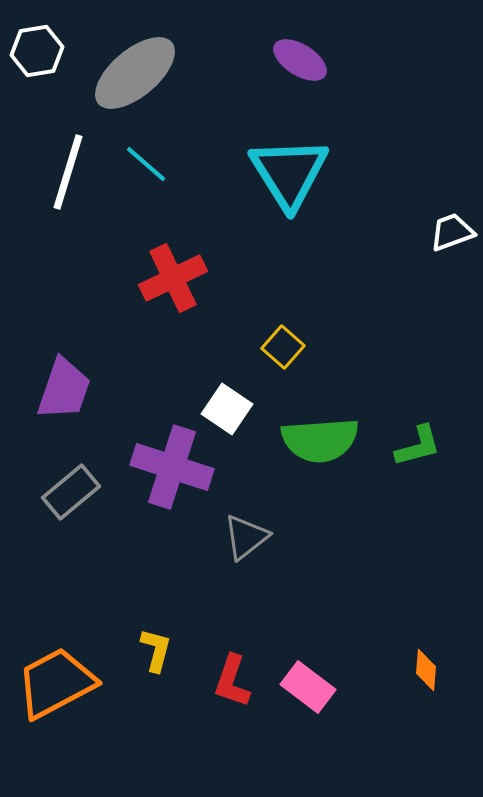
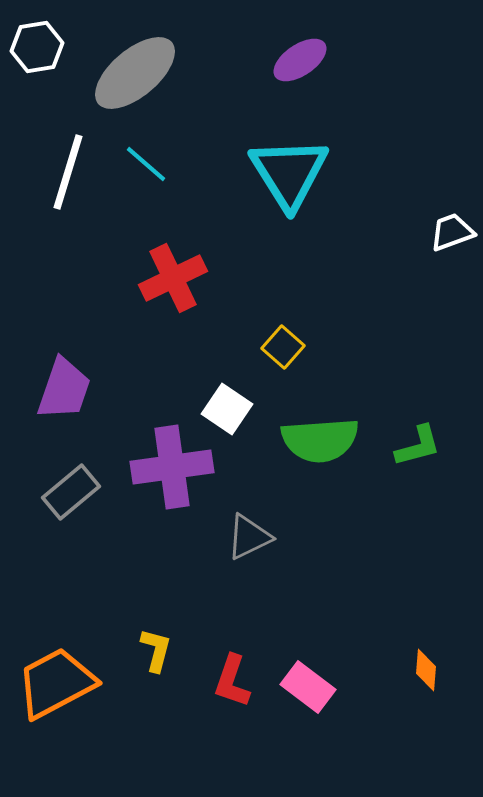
white hexagon: moved 4 px up
purple ellipse: rotated 66 degrees counterclockwise
purple cross: rotated 26 degrees counterclockwise
gray triangle: moved 3 px right; rotated 12 degrees clockwise
